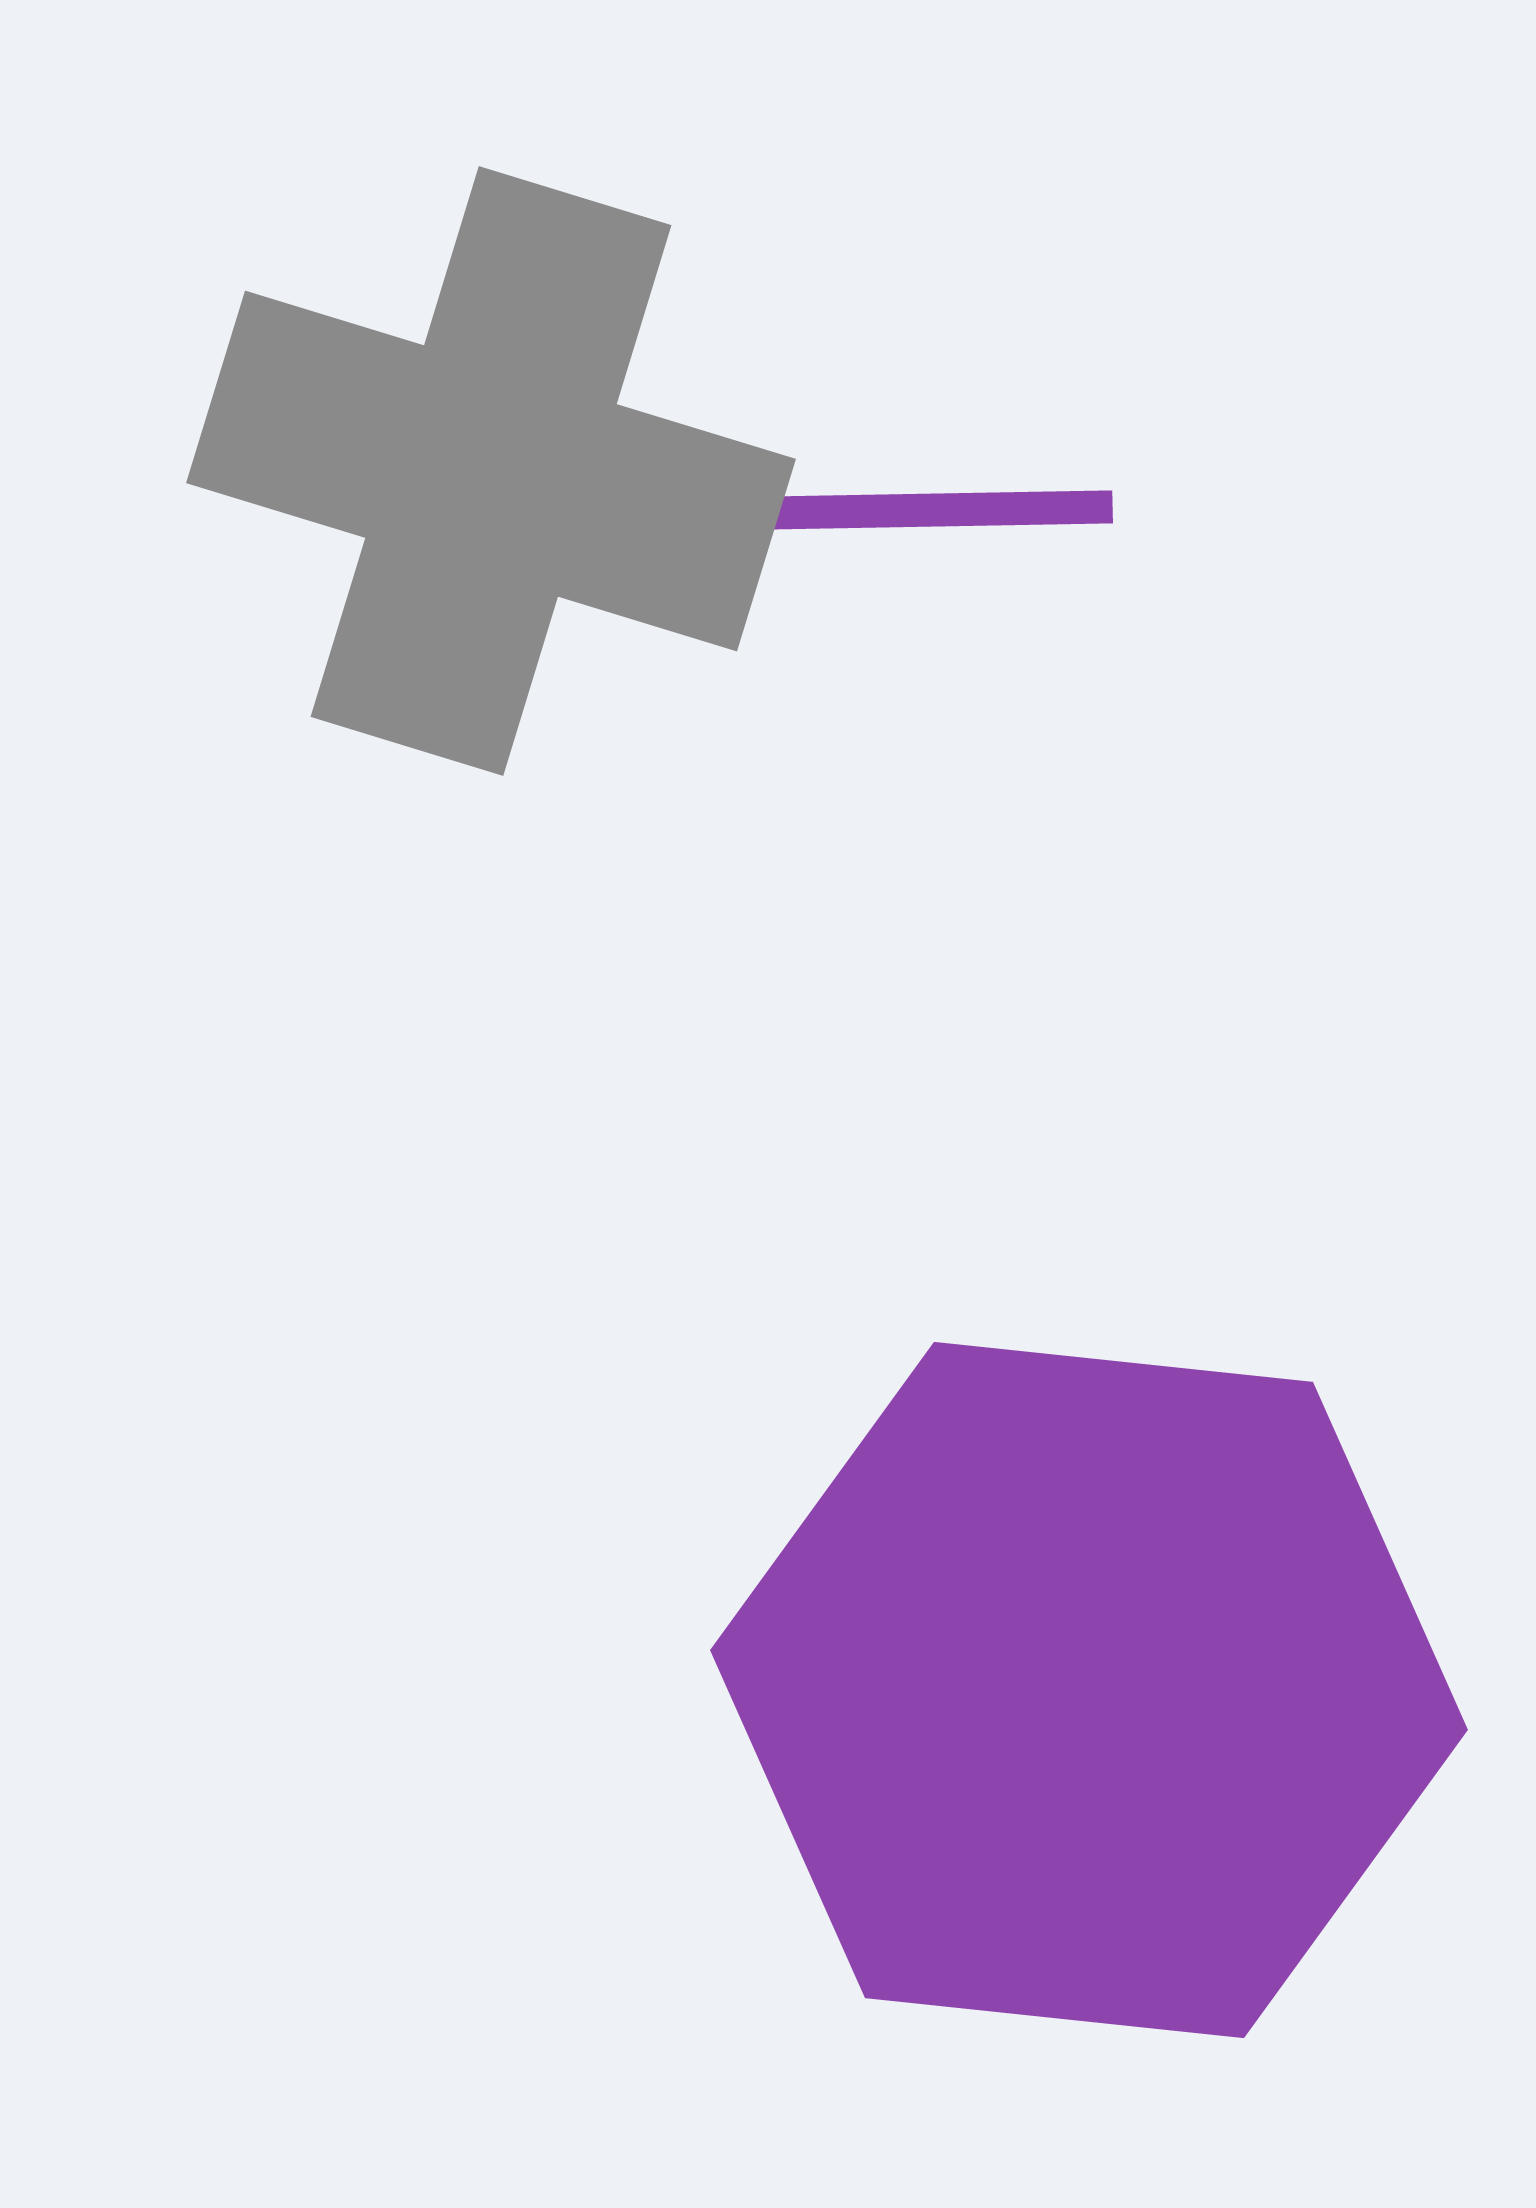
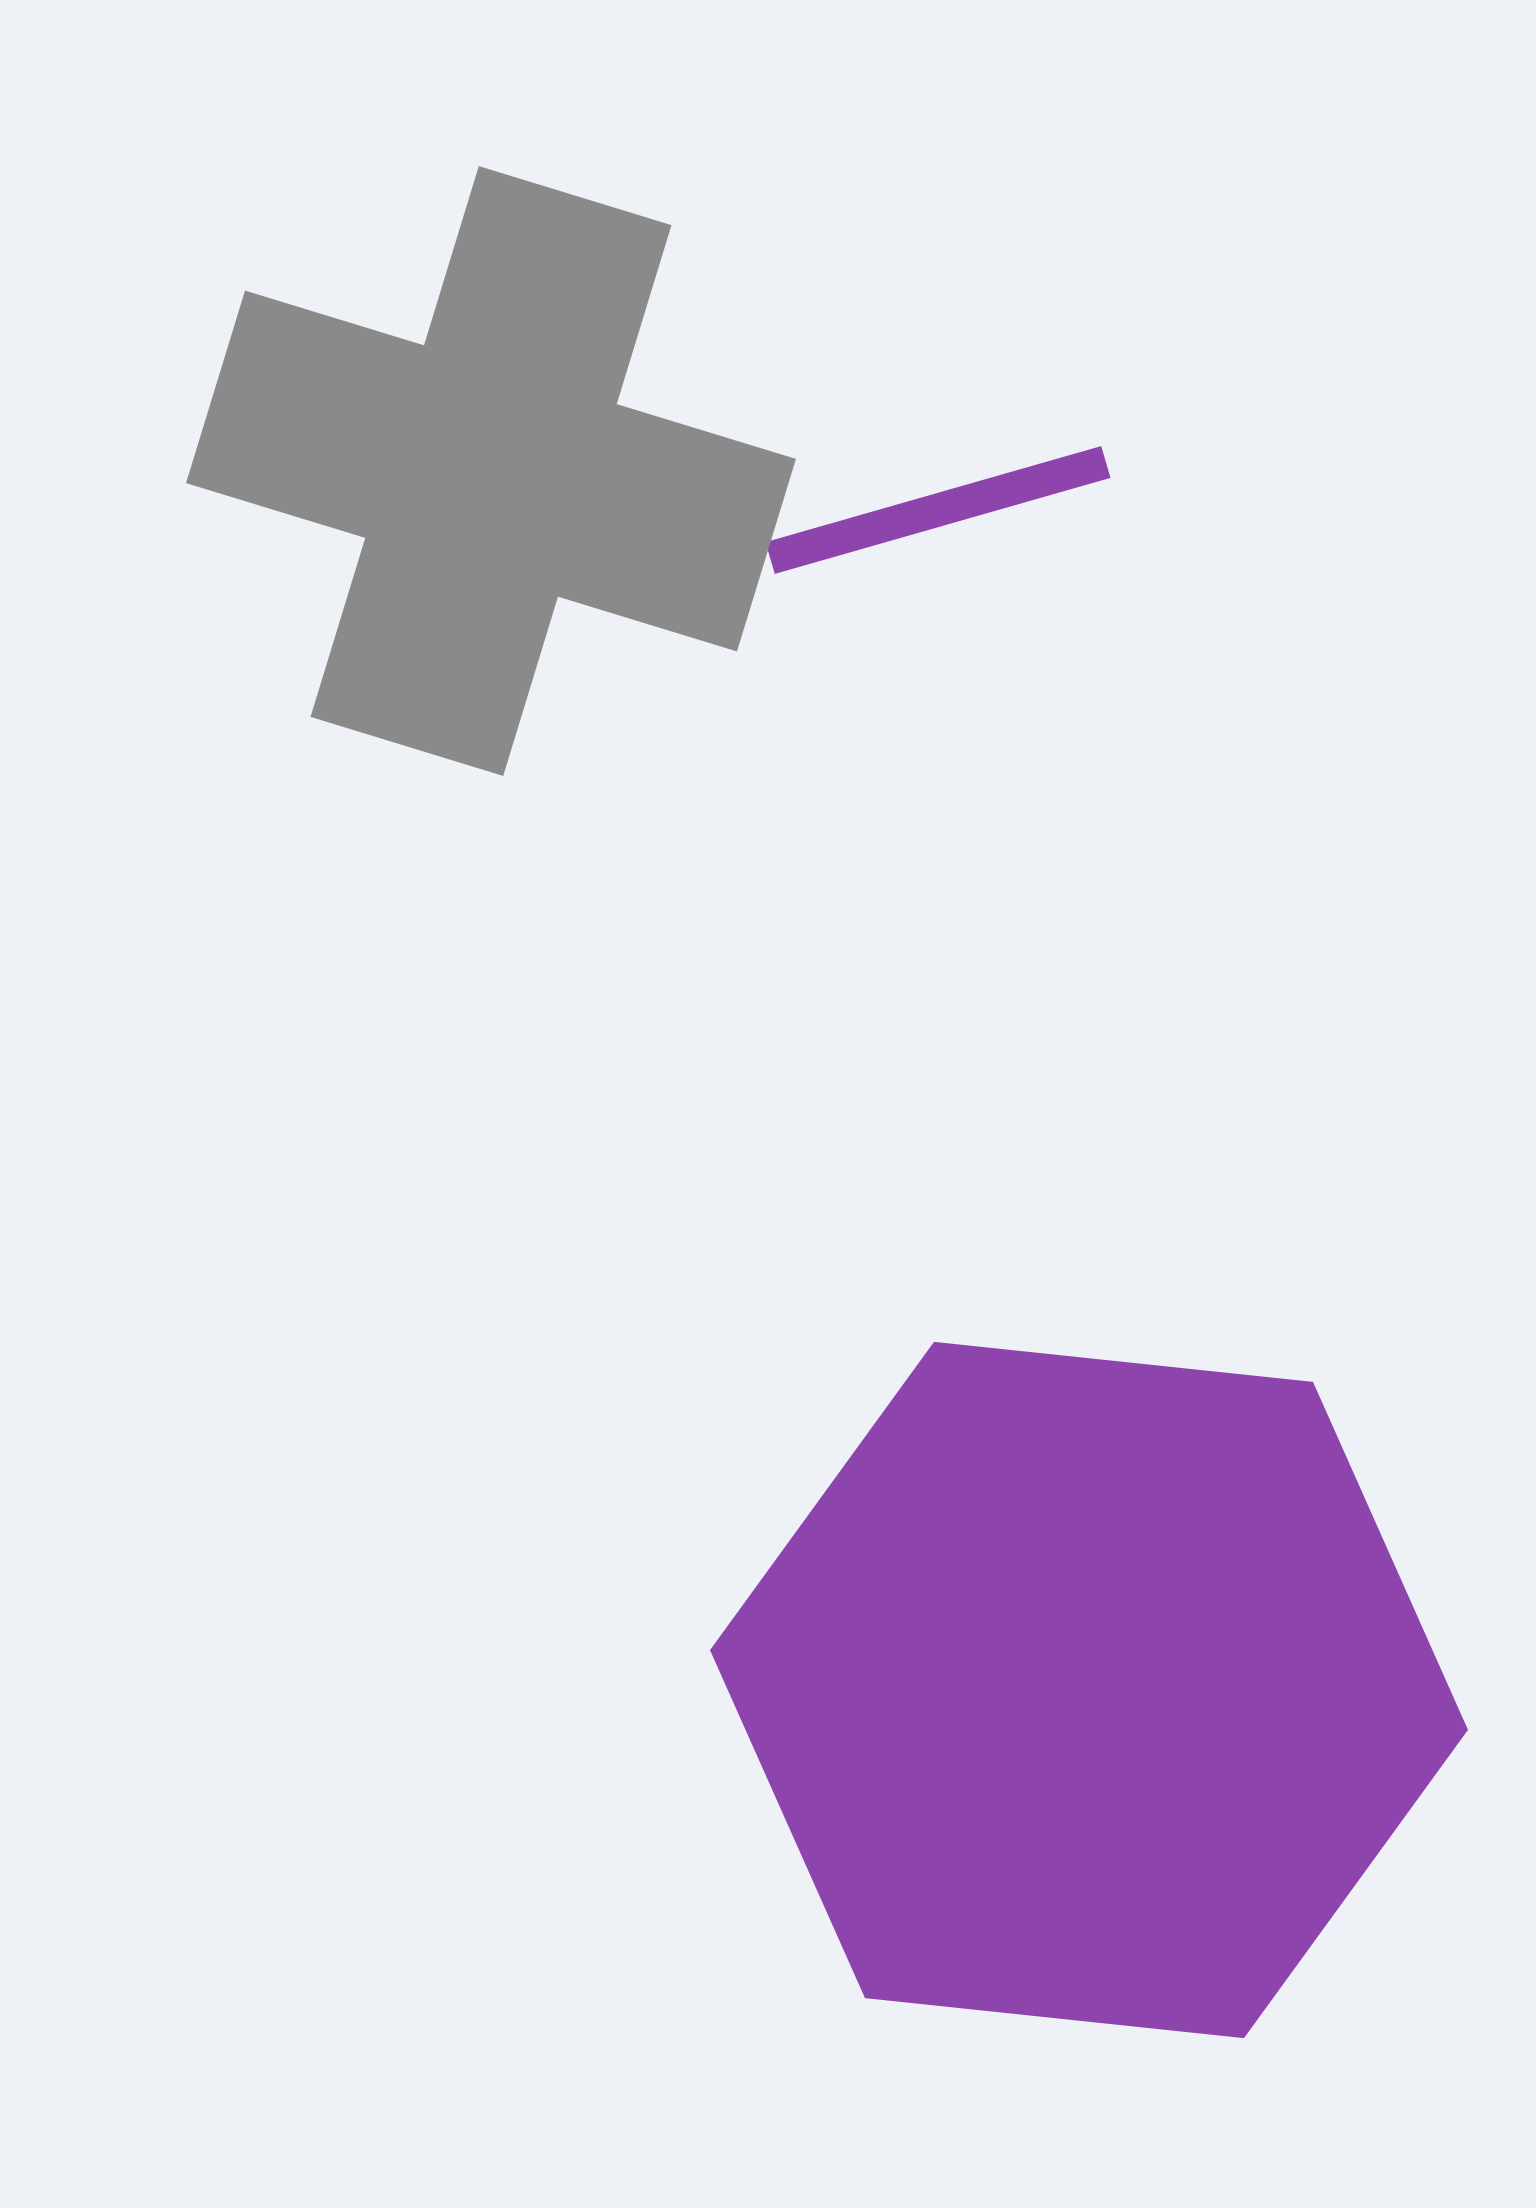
purple line: rotated 15 degrees counterclockwise
